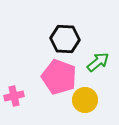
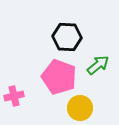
black hexagon: moved 2 px right, 2 px up
green arrow: moved 3 px down
yellow circle: moved 5 px left, 8 px down
